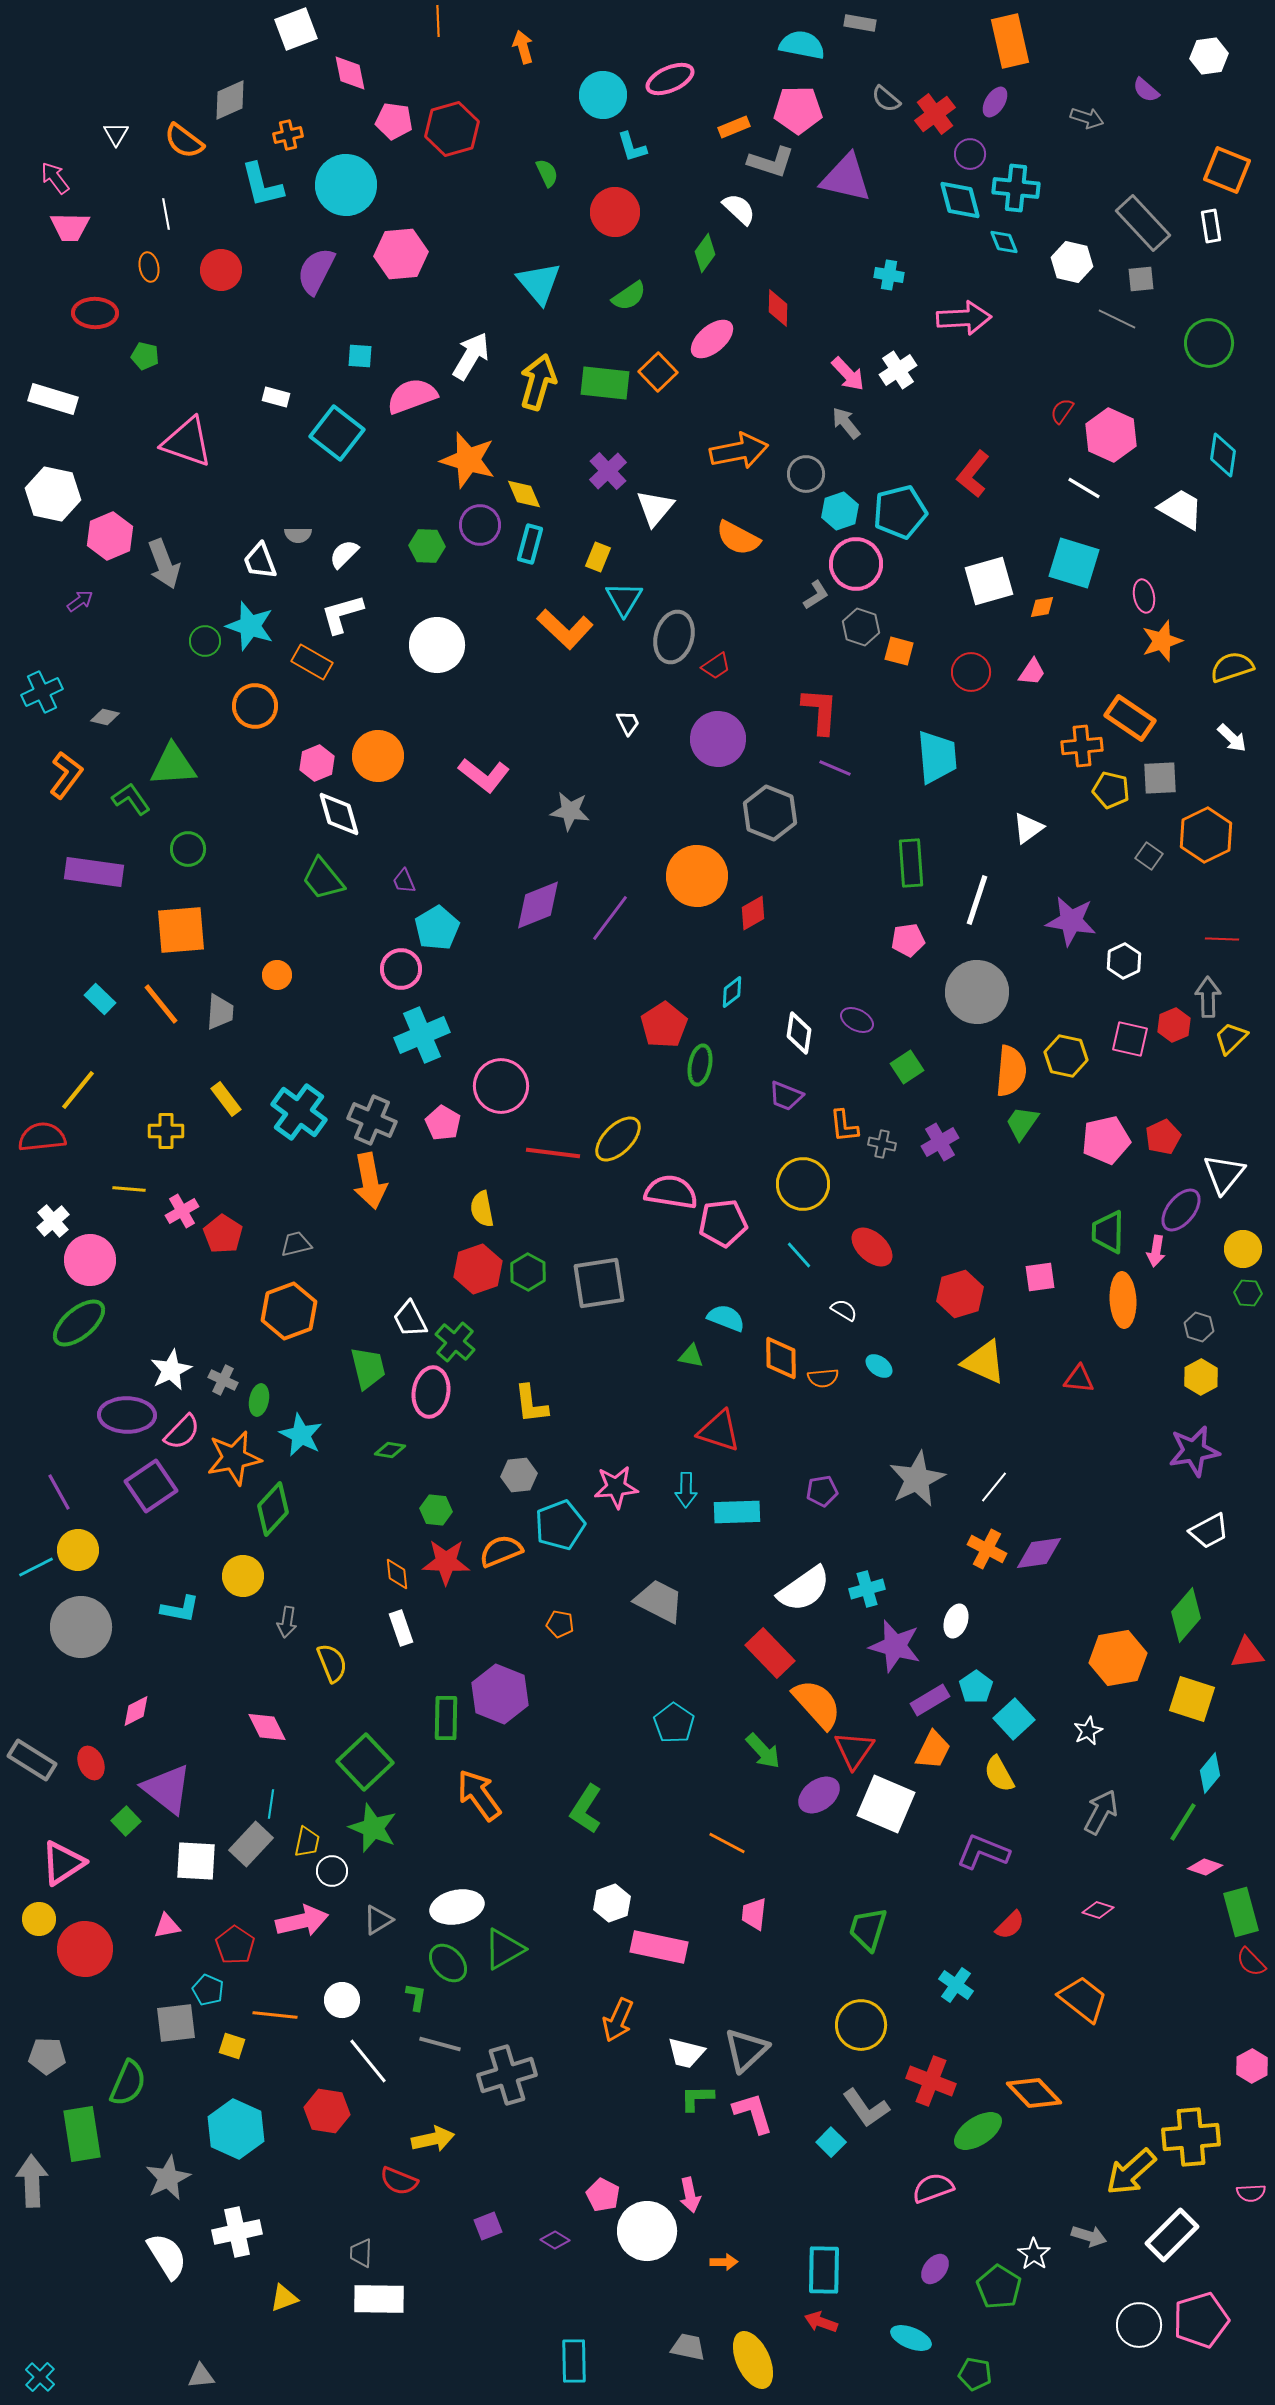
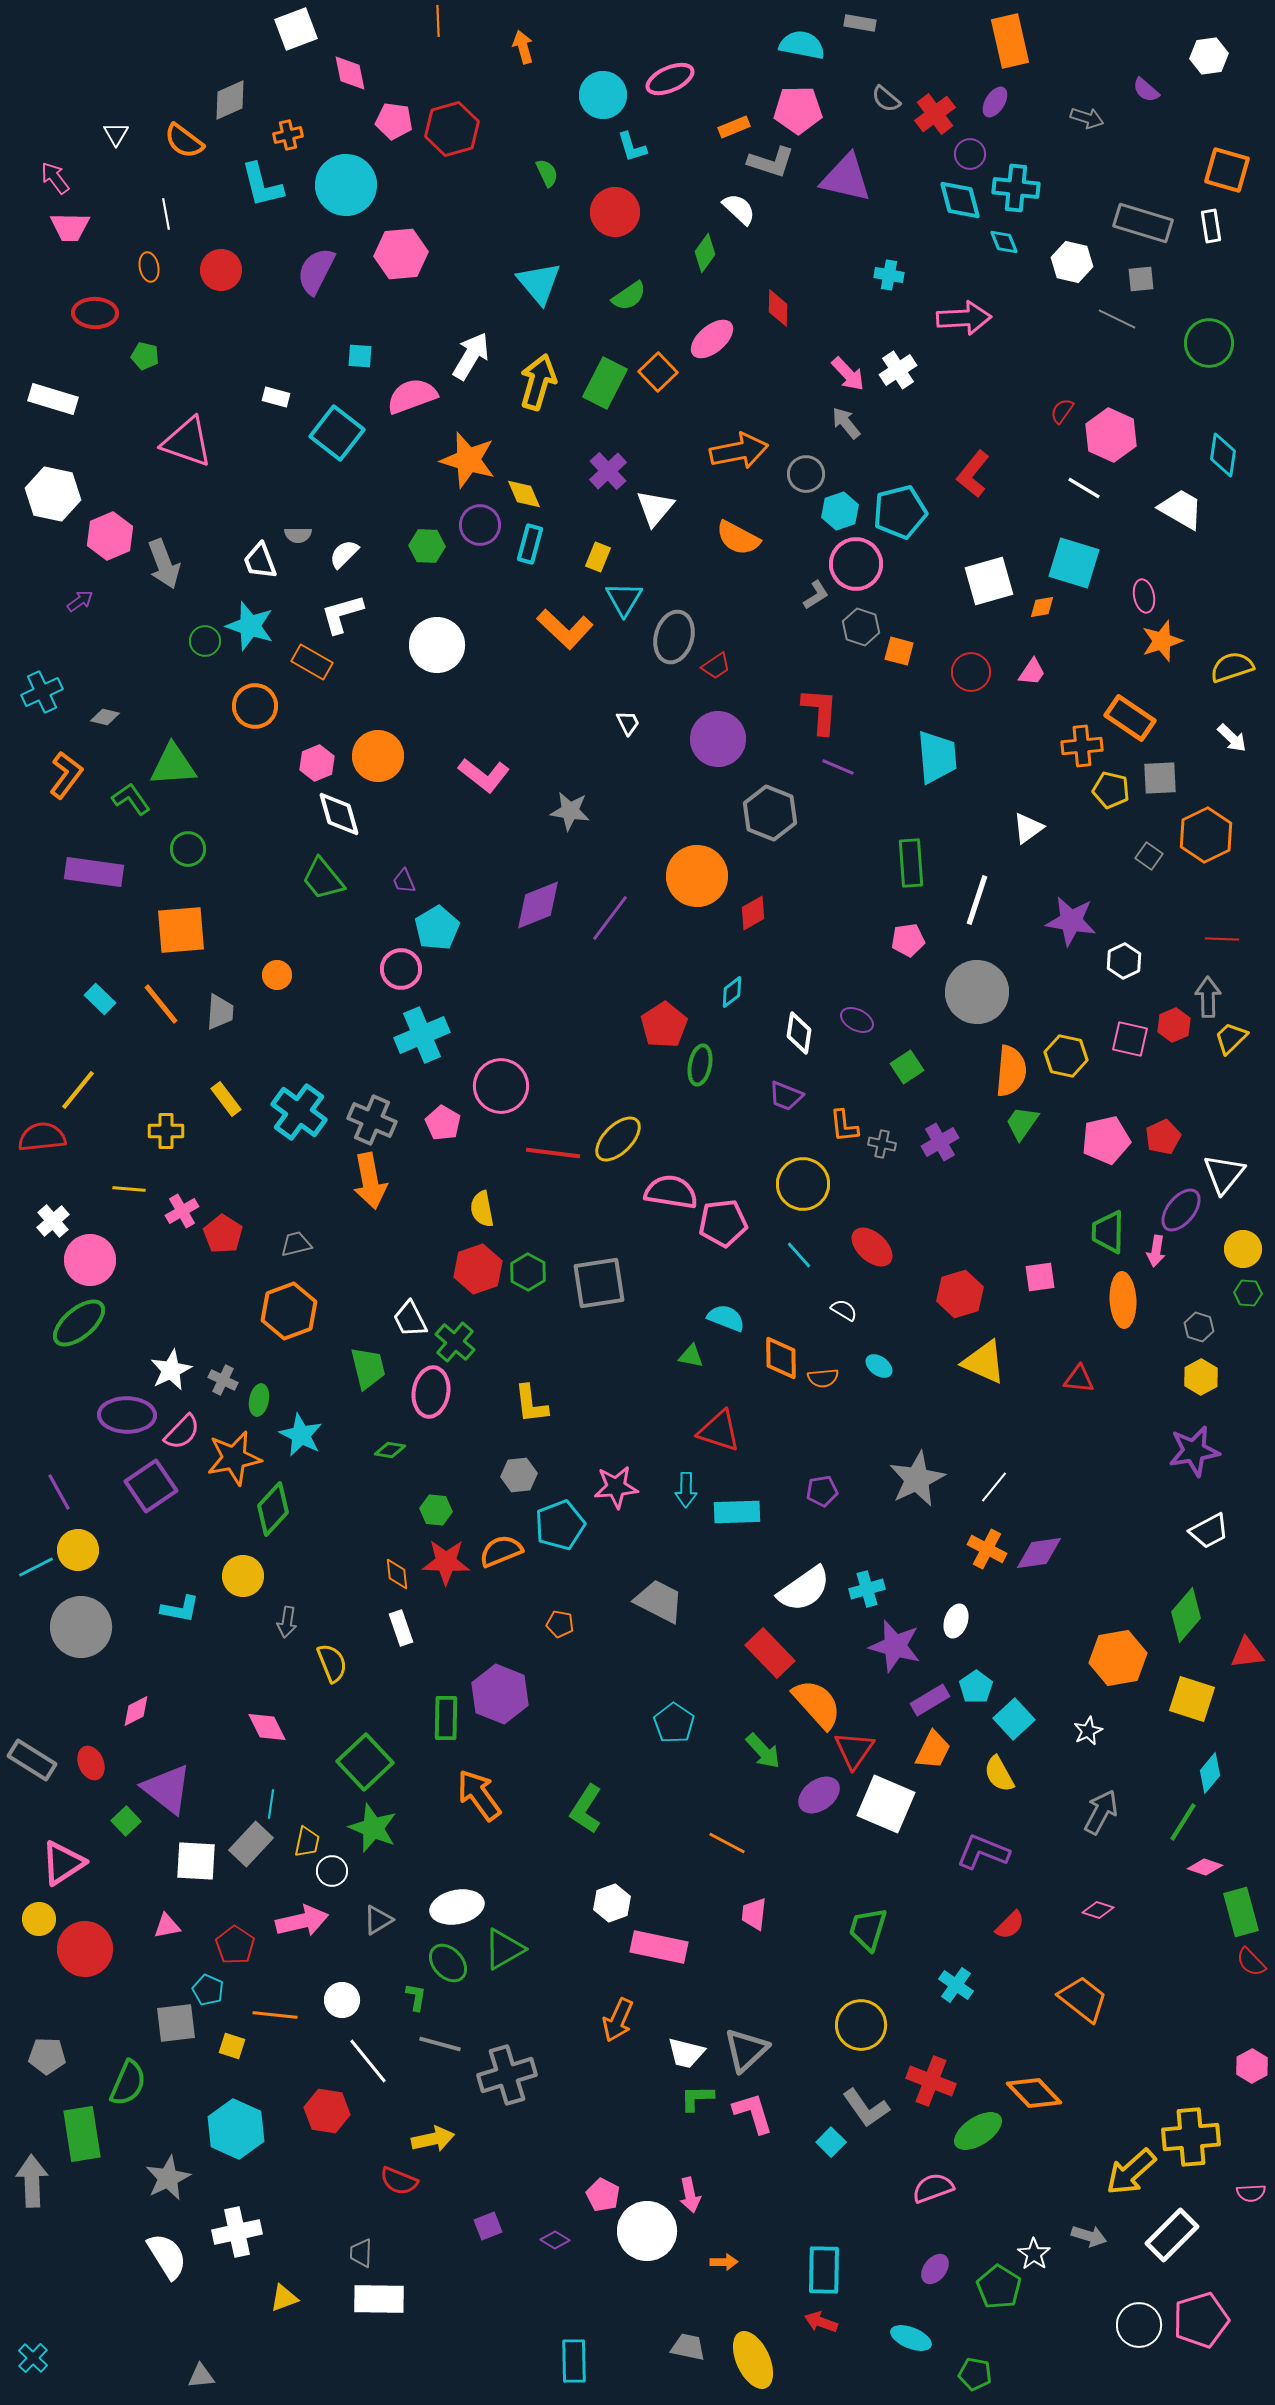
orange square at (1227, 170): rotated 6 degrees counterclockwise
gray rectangle at (1143, 223): rotated 30 degrees counterclockwise
green rectangle at (605, 383): rotated 69 degrees counterclockwise
purple line at (835, 768): moved 3 px right, 1 px up
cyan cross at (40, 2377): moved 7 px left, 19 px up
